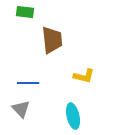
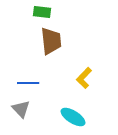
green rectangle: moved 17 px right
brown trapezoid: moved 1 px left, 1 px down
yellow L-shape: moved 2 px down; rotated 120 degrees clockwise
cyan ellipse: moved 1 px down; rotated 45 degrees counterclockwise
